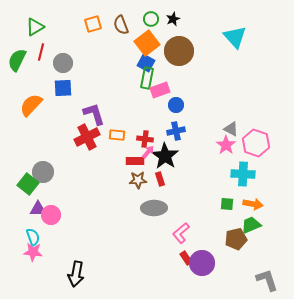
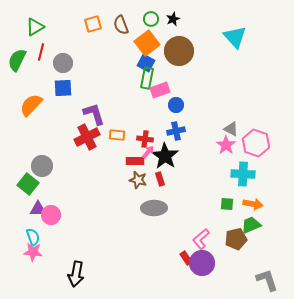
gray circle at (43, 172): moved 1 px left, 6 px up
brown star at (138, 180): rotated 18 degrees clockwise
pink L-shape at (181, 233): moved 20 px right, 6 px down
